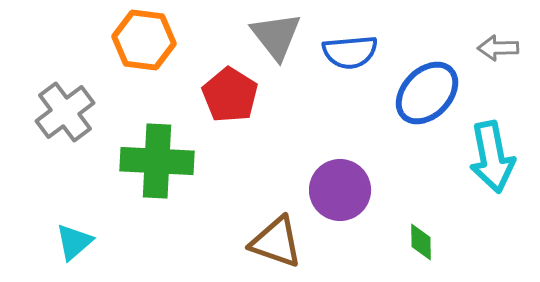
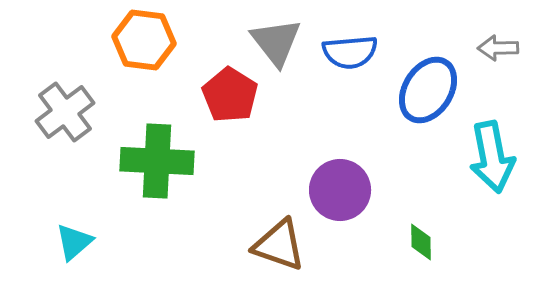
gray triangle: moved 6 px down
blue ellipse: moved 1 px right, 3 px up; rotated 12 degrees counterclockwise
brown triangle: moved 3 px right, 3 px down
